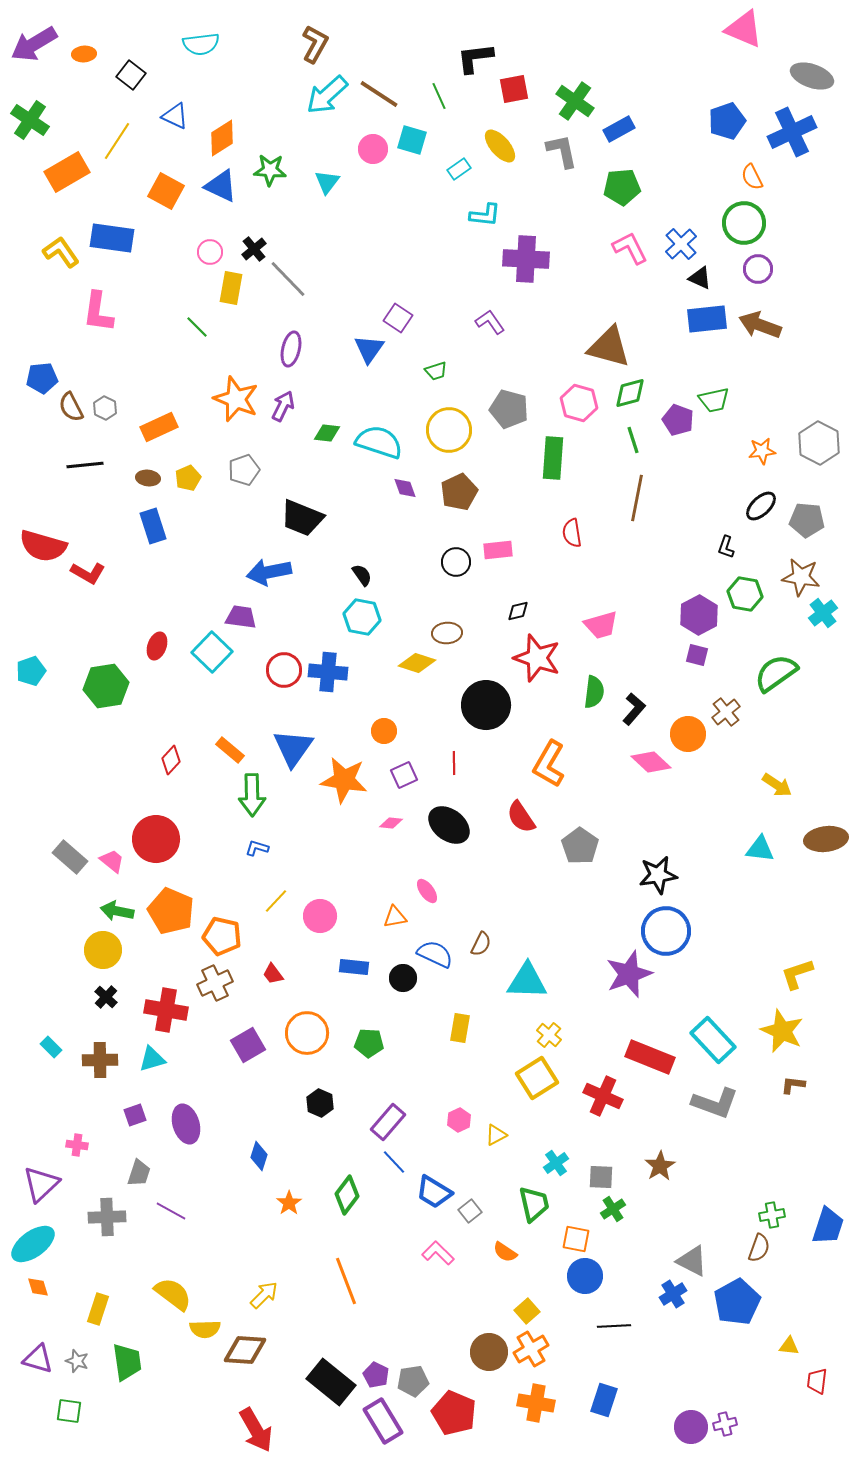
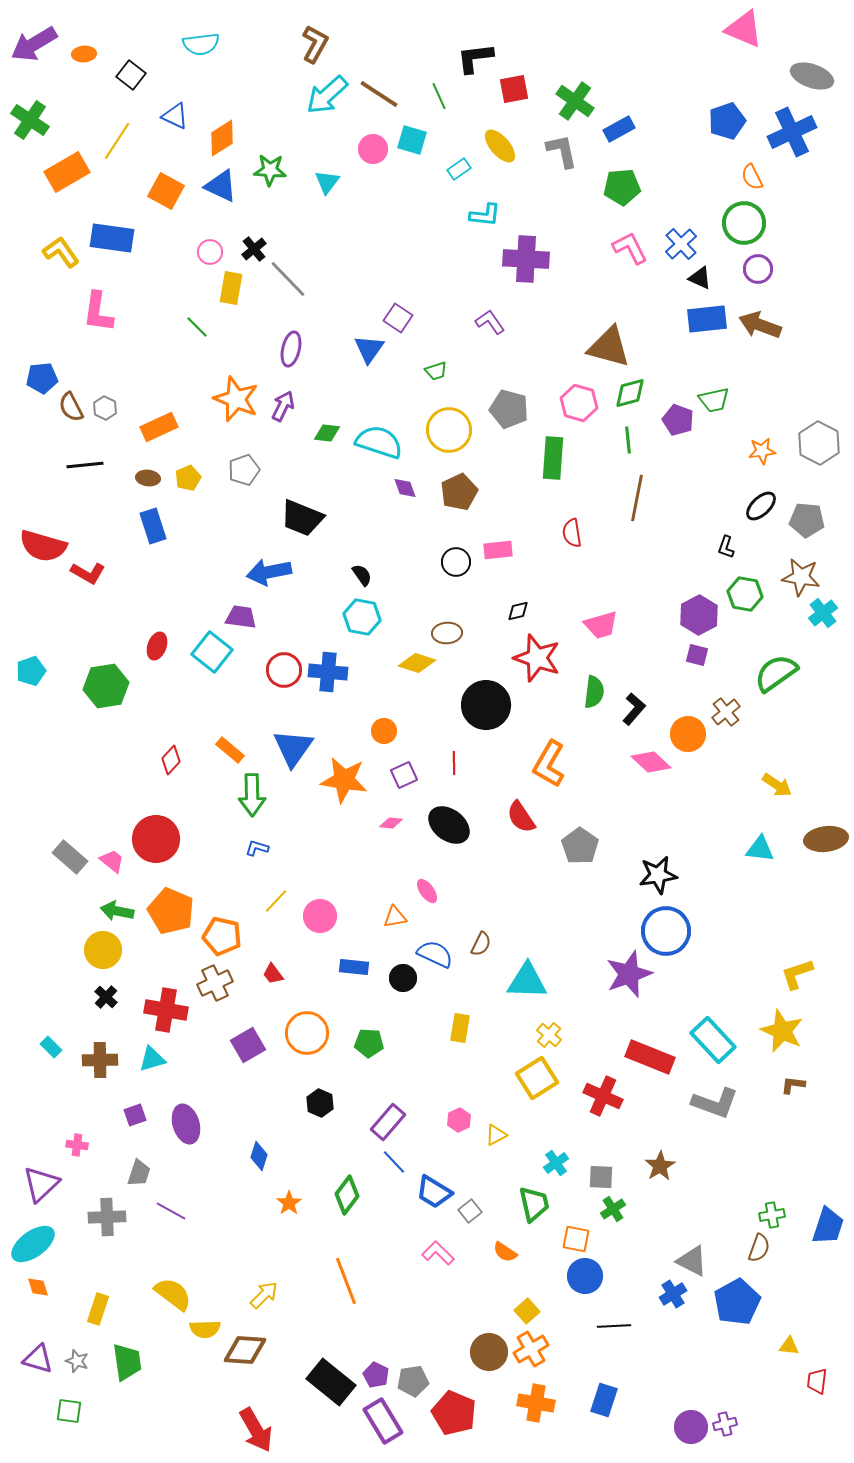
green line at (633, 440): moved 5 px left; rotated 12 degrees clockwise
cyan square at (212, 652): rotated 6 degrees counterclockwise
